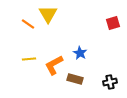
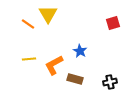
blue star: moved 2 px up
